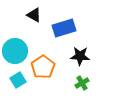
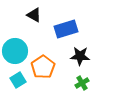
blue rectangle: moved 2 px right, 1 px down
